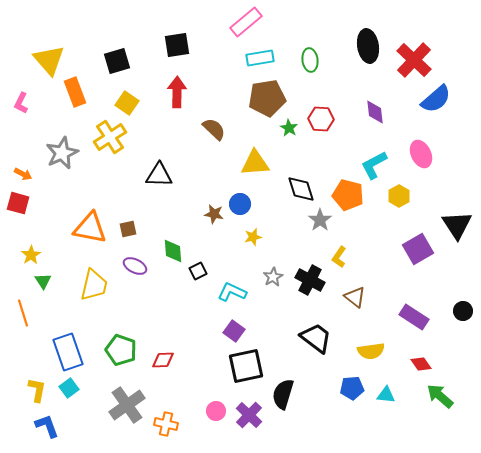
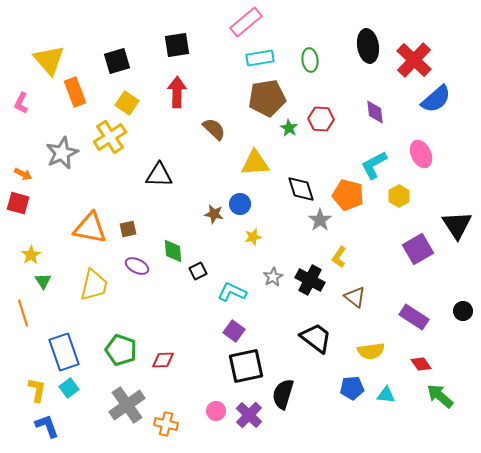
purple ellipse at (135, 266): moved 2 px right
blue rectangle at (68, 352): moved 4 px left
